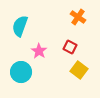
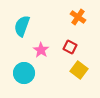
cyan semicircle: moved 2 px right
pink star: moved 2 px right, 1 px up
cyan circle: moved 3 px right, 1 px down
